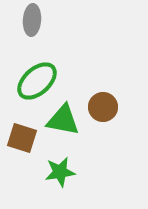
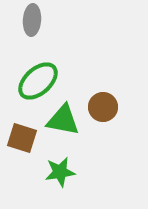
green ellipse: moved 1 px right
